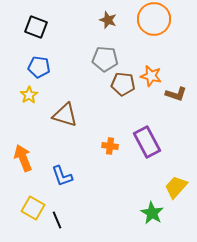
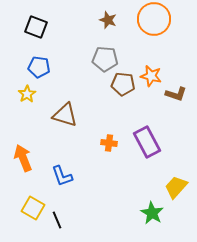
yellow star: moved 2 px left, 1 px up
orange cross: moved 1 px left, 3 px up
